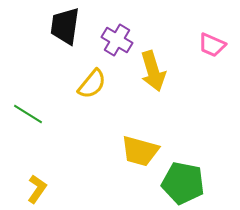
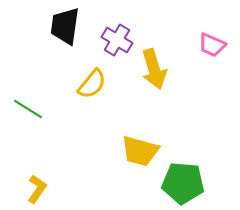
yellow arrow: moved 1 px right, 2 px up
green line: moved 5 px up
green pentagon: rotated 6 degrees counterclockwise
